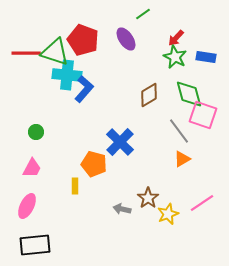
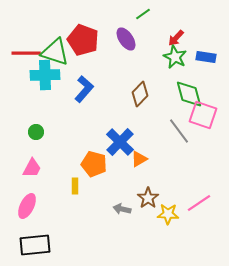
cyan cross: moved 22 px left; rotated 8 degrees counterclockwise
brown diamond: moved 9 px left, 1 px up; rotated 15 degrees counterclockwise
orange triangle: moved 43 px left
pink line: moved 3 px left
yellow star: rotated 25 degrees clockwise
